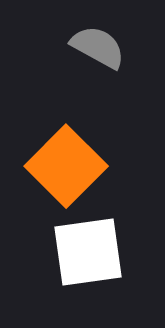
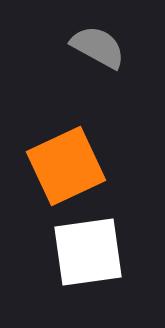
orange square: rotated 20 degrees clockwise
